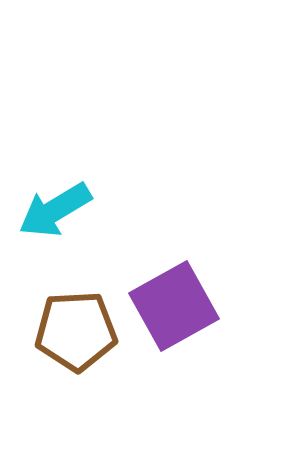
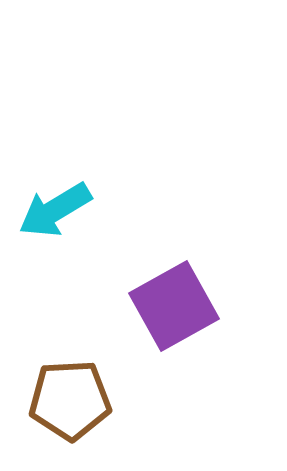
brown pentagon: moved 6 px left, 69 px down
